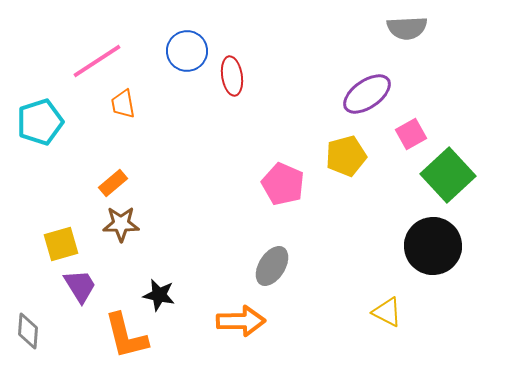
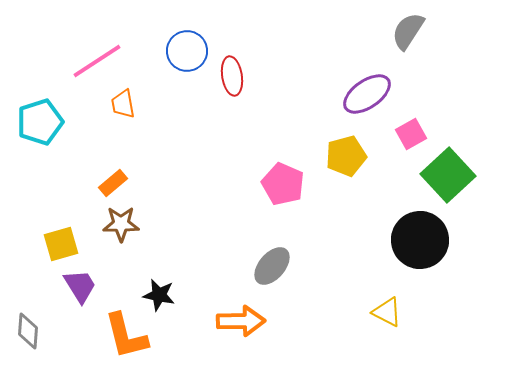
gray semicircle: moved 1 px right, 3 px down; rotated 126 degrees clockwise
black circle: moved 13 px left, 6 px up
gray ellipse: rotated 9 degrees clockwise
